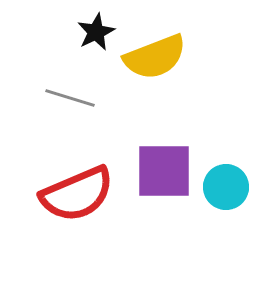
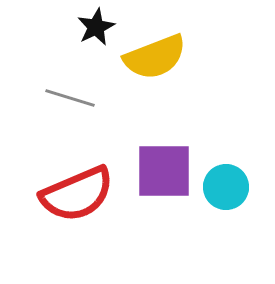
black star: moved 5 px up
